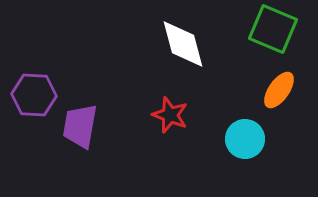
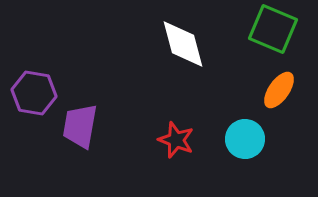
purple hexagon: moved 2 px up; rotated 6 degrees clockwise
red star: moved 6 px right, 25 px down
